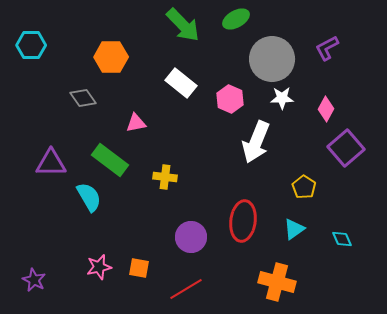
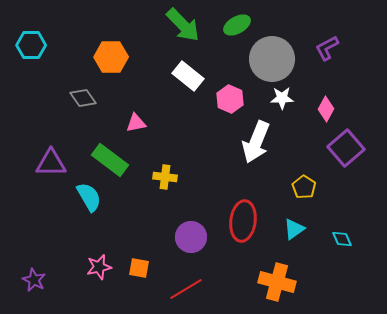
green ellipse: moved 1 px right, 6 px down
white rectangle: moved 7 px right, 7 px up
